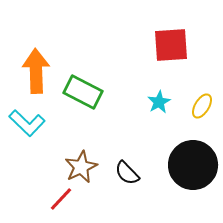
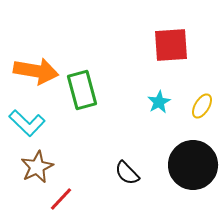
orange arrow: rotated 102 degrees clockwise
green rectangle: moved 1 px left, 2 px up; rotated 48 degrees clockwise
brown star: moved 44 px left
